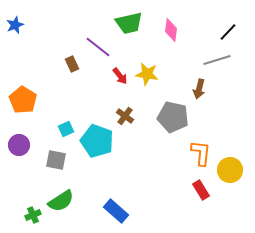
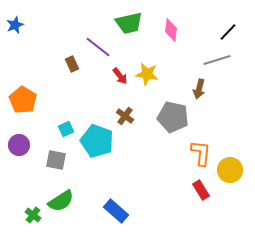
green cross: rotated 28 degrees counterclockwise
